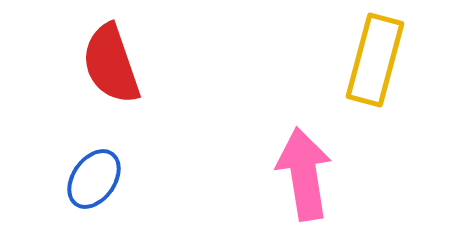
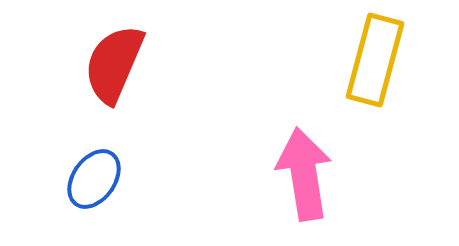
red semicircle: moved 3 px right; rotated 42 degrees clockwise
